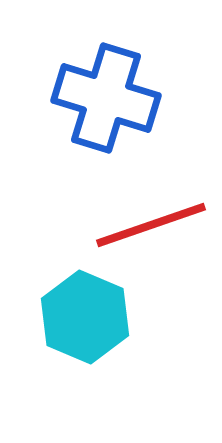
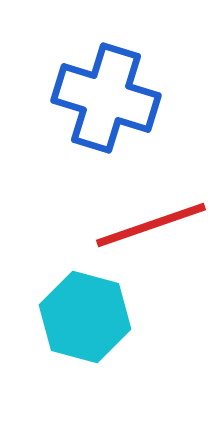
cyan hexagon: rotated 8 degrees counterclockwise
